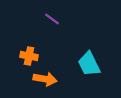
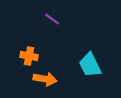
cyan trapezoid: moved 1 px right, 1 px down
